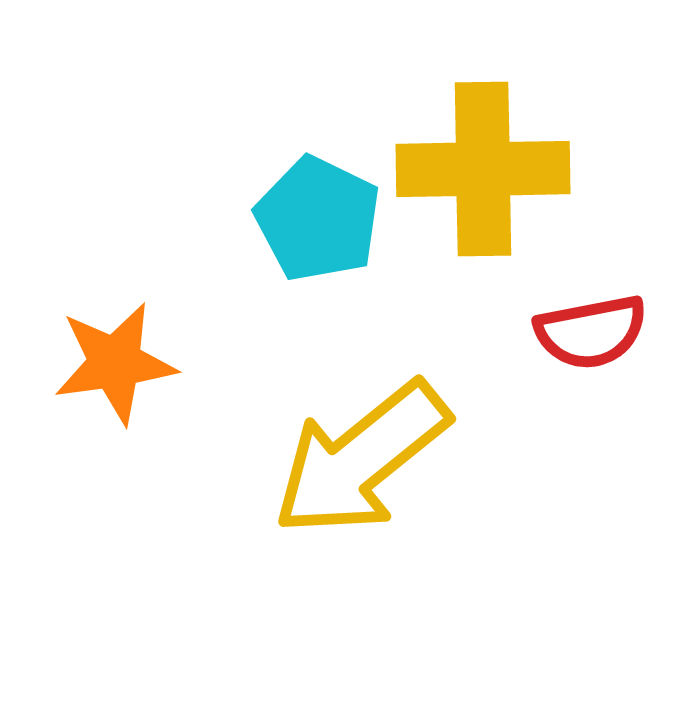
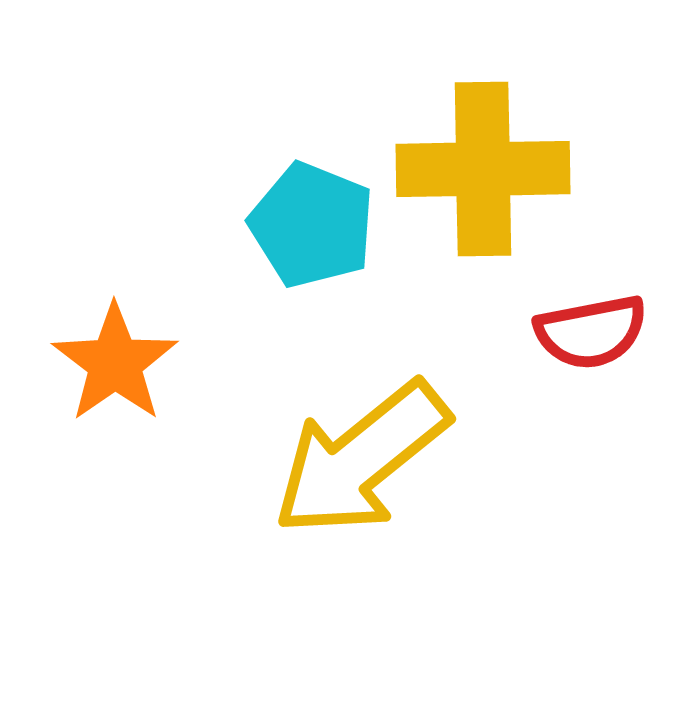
cyan pentagon: moved 6 px left, 6 px down; rotated 4 degrees counterclockwise
orange star: rotated 27 degrees counterclockwise
